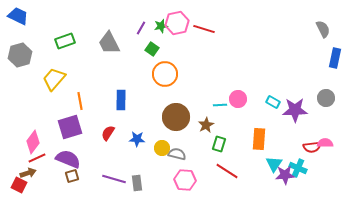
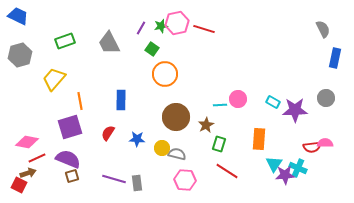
pink diamond at (33, 142): moved 6 px left; rotated 65 degrees clockwise
